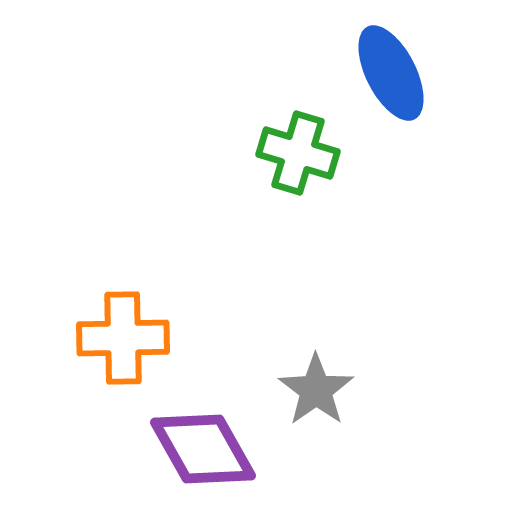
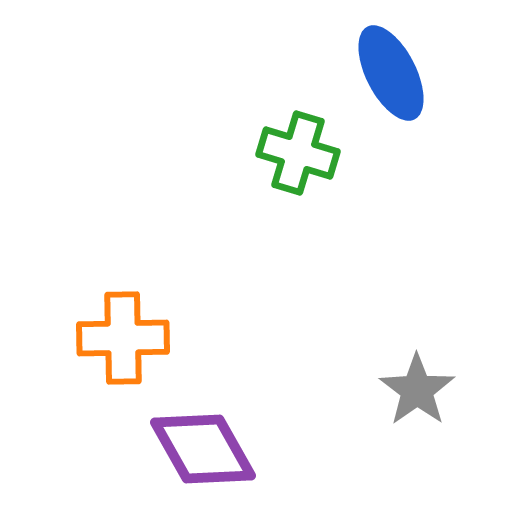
gray star: moved 101 px right
